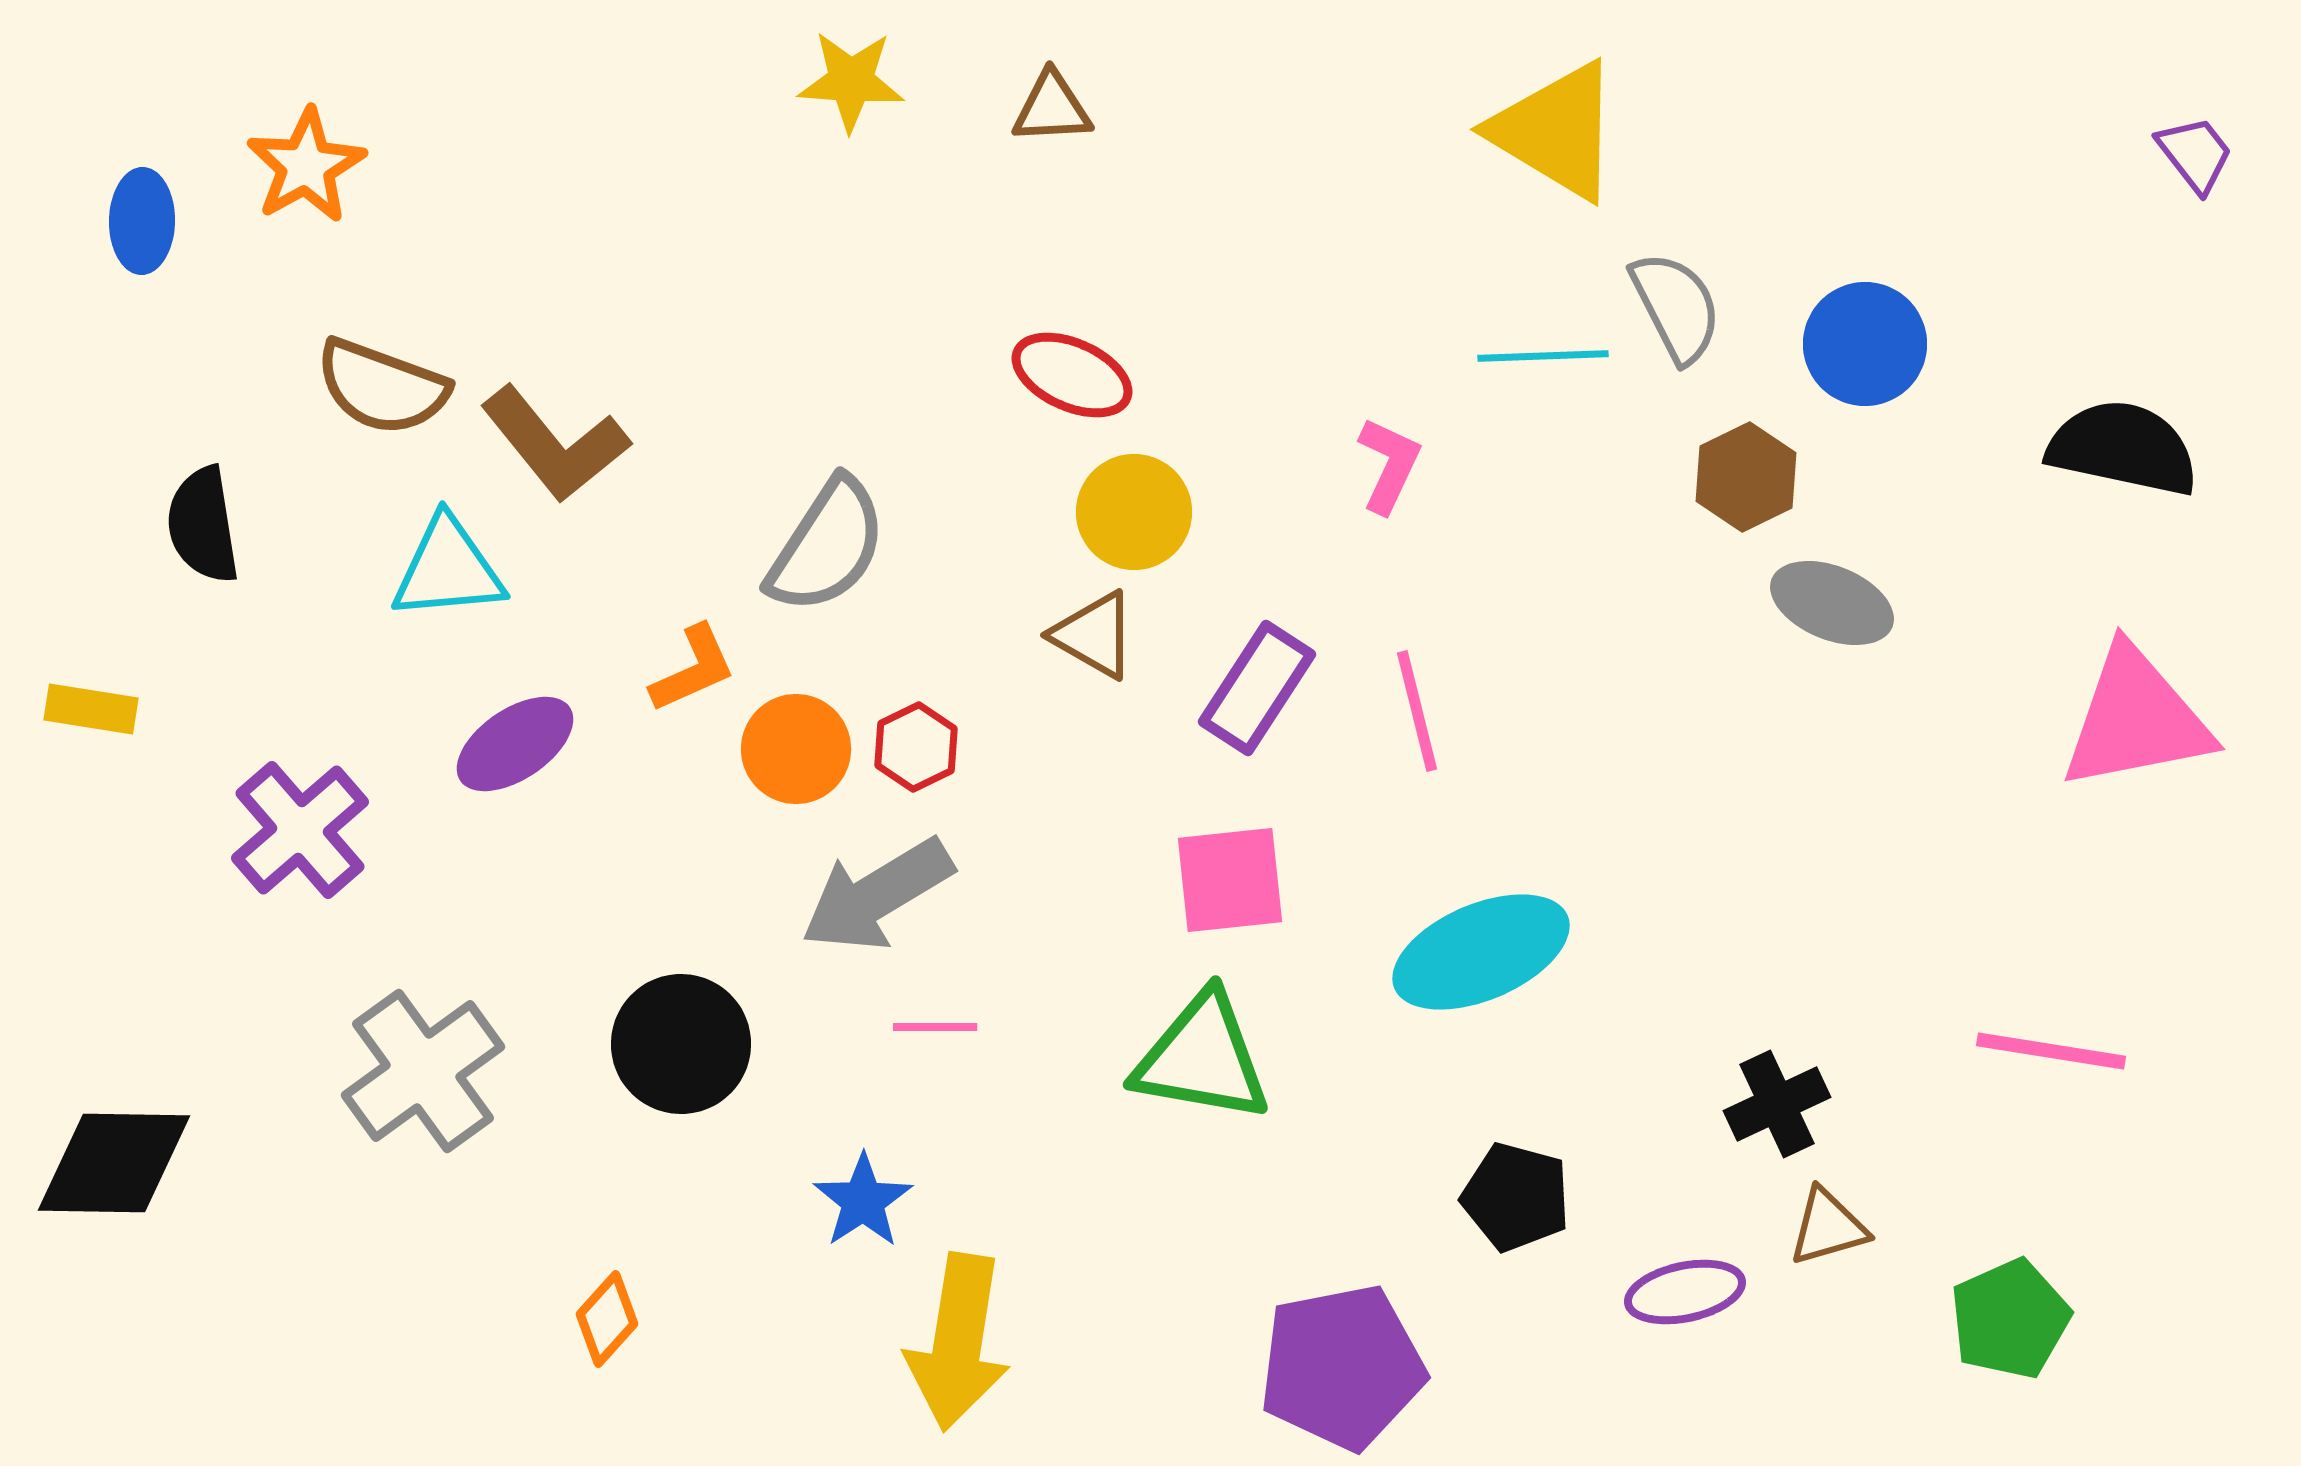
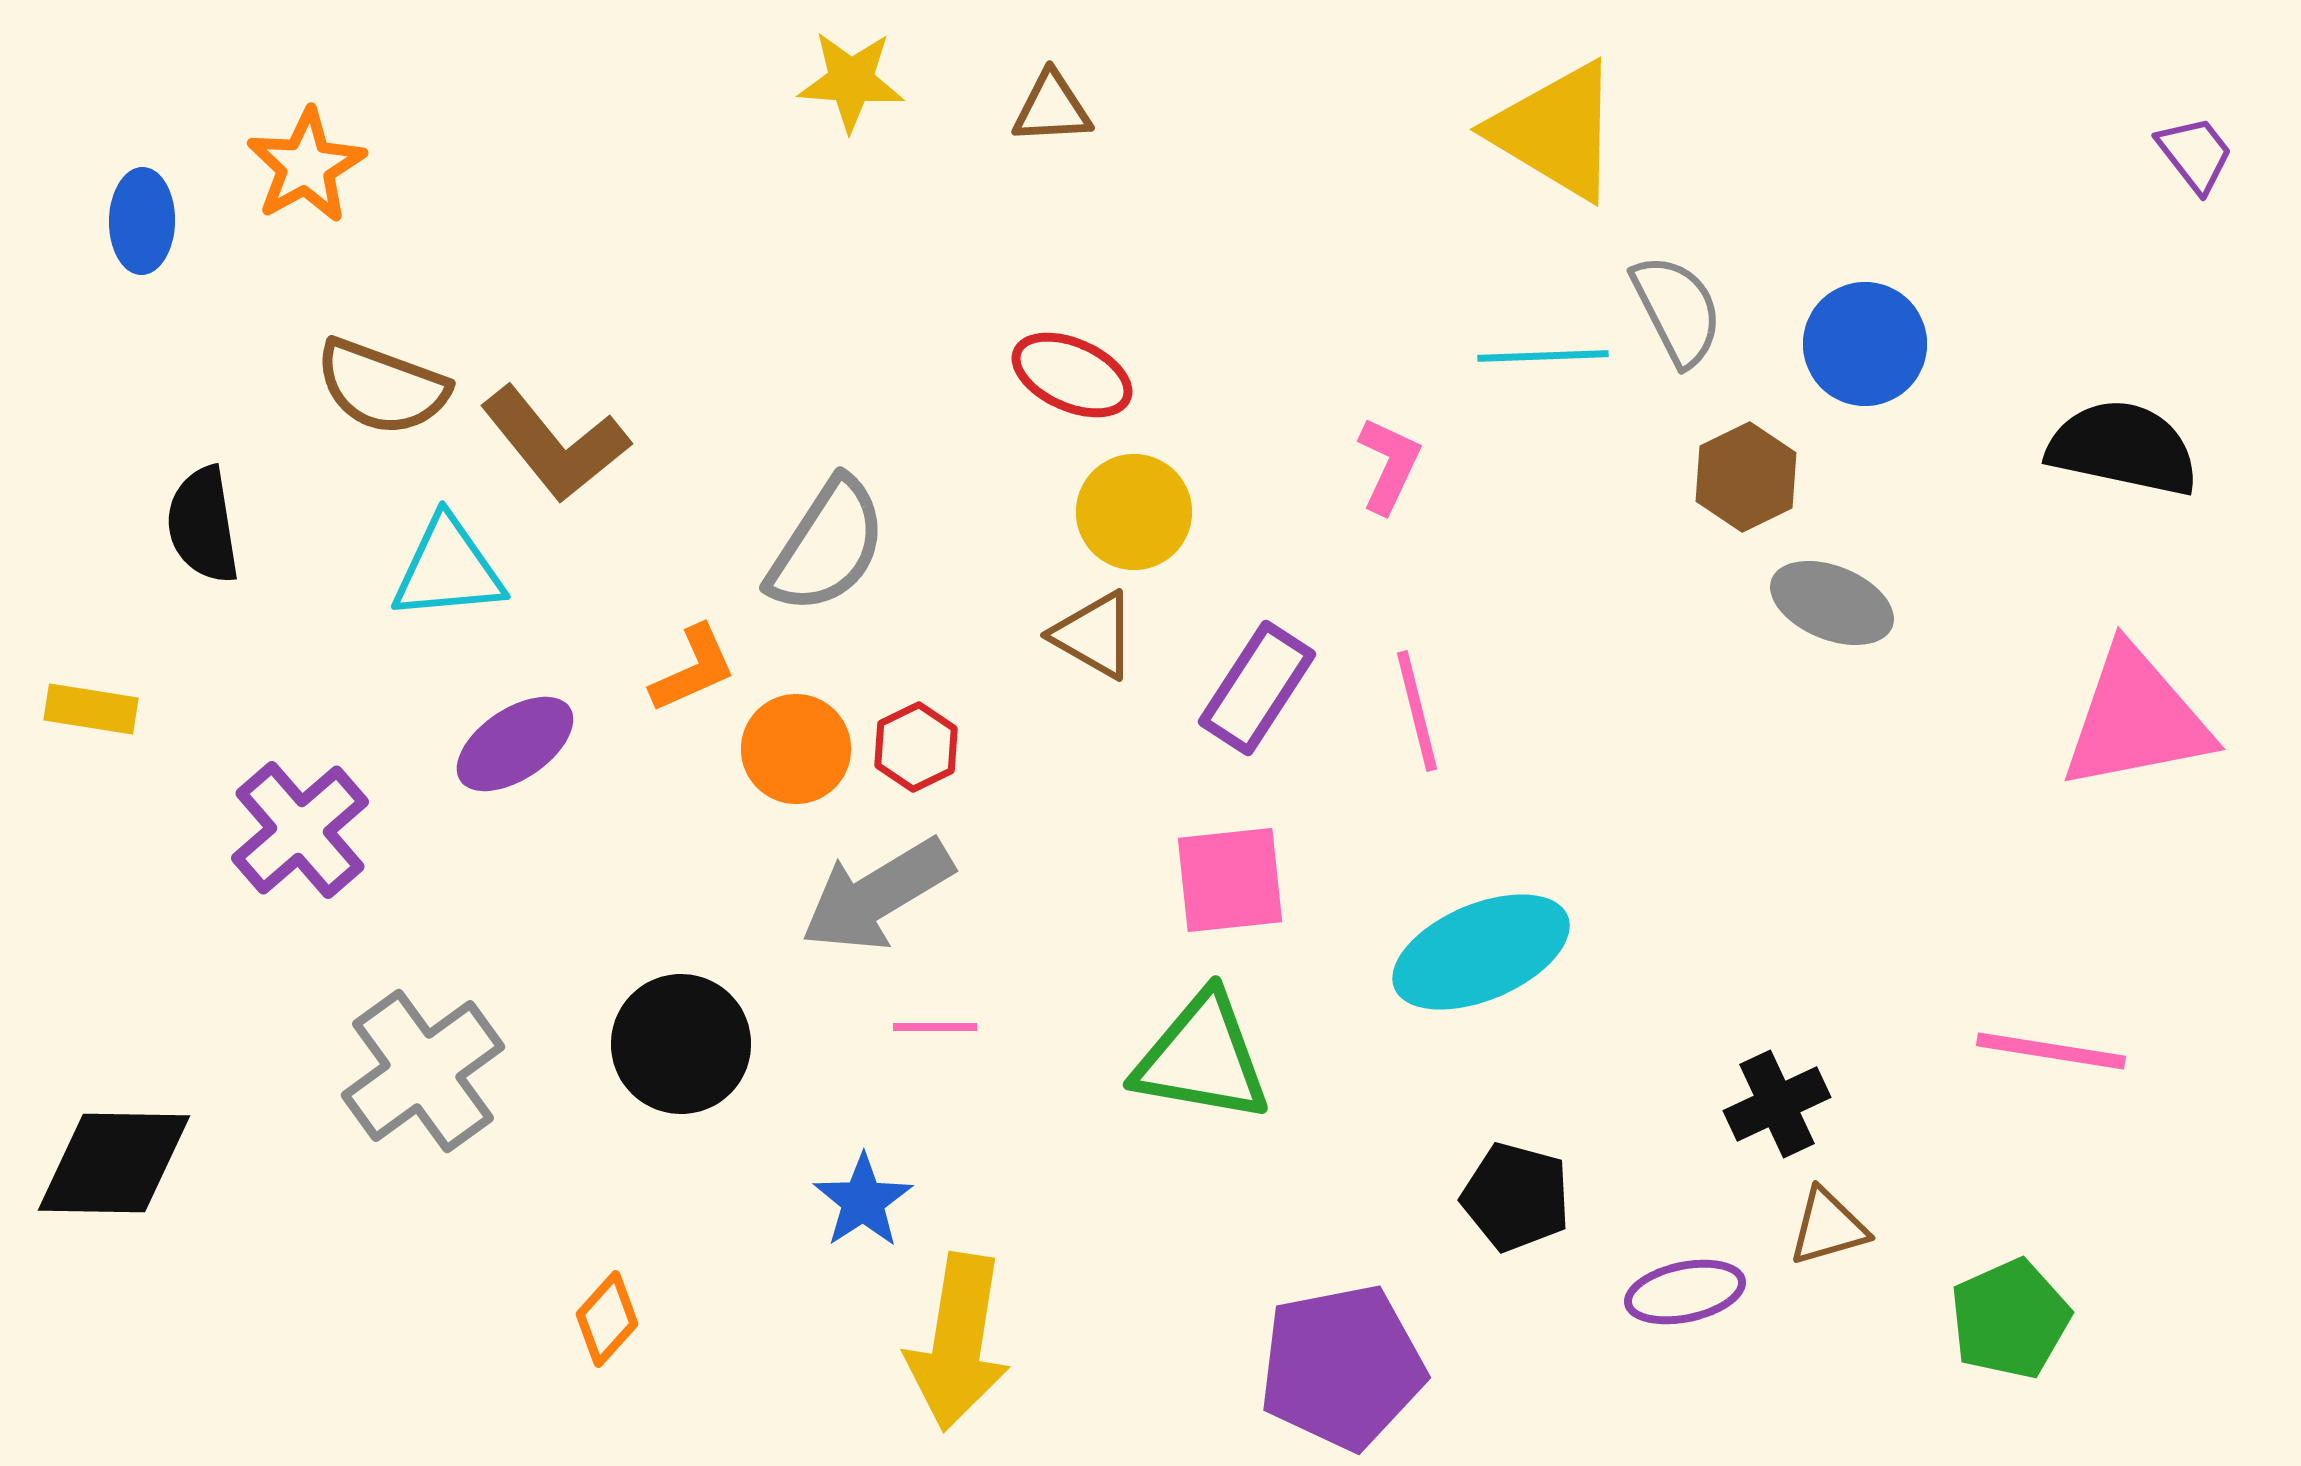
gray semicircle at (1676, 307): moved 1 px right, 3 px down
